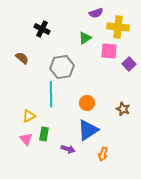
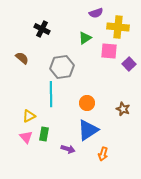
pink triangle: moved 2 px up
